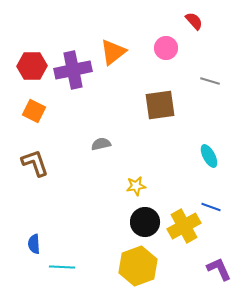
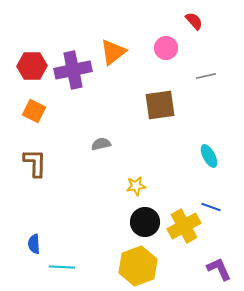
gray line: moved 4 px left, 5 px up; rotated 30 degrees counterclockwise
brown L-shape: rotated 20 degrees clockwise
